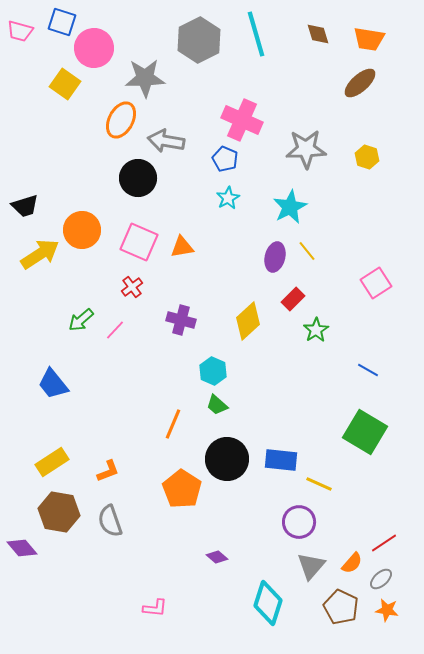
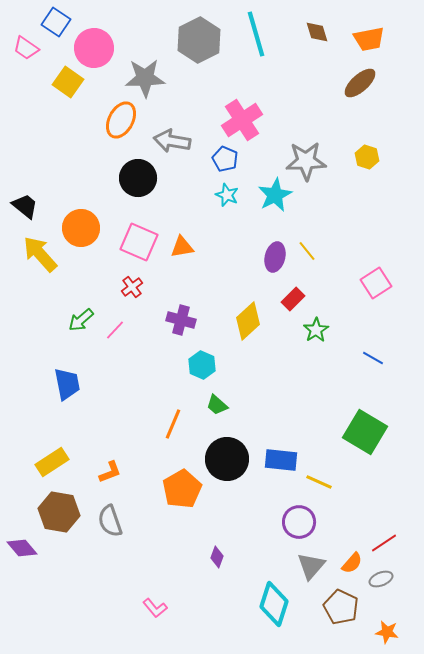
blue square at (62, 22): moved 6 px left; rotated 16 degrees clockwise
pink trapezoid at (20, 31): moved 6 px right, 17 px down; rotated 20 degrees clockwise
brown diamond at (318, 34): moved 1 px left, 2 px up
orange trapezoid at (369, 39): rotated 20 degrees counterclockwise
yellow square at (65, 84): moved 3 px right, 2 px up
pink cross at (242, 120): rotated 33 degrees clockwise
gray arrow at (166, 141): moved 6 px right
gray star at (306, 149): moved 12 px down
cyan star at (228, 198): moved 1 px left, 3 px up; rotated 20 degrees counterclockwise
black trapezoid at (25, 206): rotated 124 degrees counterclockwise
cyan star at (290, 207): moved 15 px left, 12 px up
orange circle at (82, 230): moved 1 px left, 2 px up
yellow arrow at (40, 254): rotated 99 degrees counterclockwise
blue line at (368, 370): moved 5 px right, 12 px up
cyan hexagon at (213, 371): moved 11 px left, 6 px up
blue trapezoid at (53, 384): moved 14 px right; rotated 152 degrees counterclockwise
orange L-shape at (108, 471): moved 2 px right, 1 px down
yellow line at (319, 484): moved 2 px up
orange pentagon at (182, 489): rotated 9 degrees clockwise
purple diamond at (217, 557): rotated 70 degrees clockwise
gray ellipse at (381, 579): rotated 20 degrees clockwise
cyan diamond at (268, 603): moved 6 px right, 1 px down
pink L-shape at (155, 608): rotated 45 degrees clockwise
orange star at (387, 610): moved 22 px down
